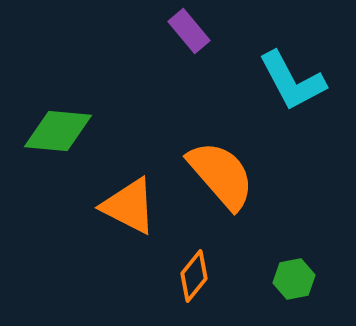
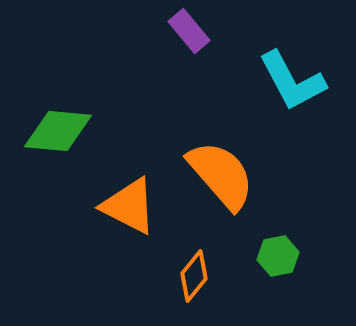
green hexagon: moved 16 px left, 23 px up
